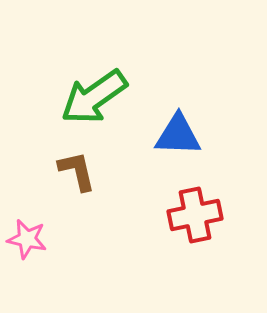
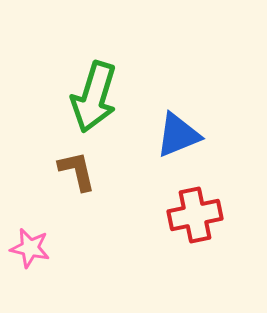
green arrow: rotated 38 degrees counterclockwise
blue triangle: rotated 24 degrees counterclockwise
pink star: moved 3 px right, 9 px down
